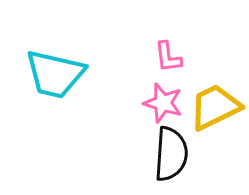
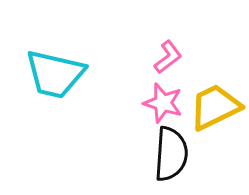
pink L-shape: rotated 120 degrees counterclockwise
